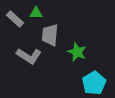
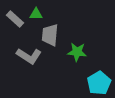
green triangle: moved 1 px down
green star: rotated 18 degrees counterclockwise
cyan pentagon: moved 5 px right
